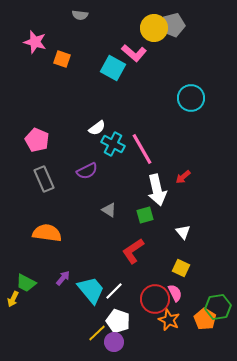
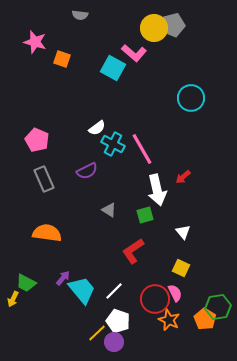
cyan trapezoid: moved 9 px left
